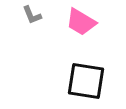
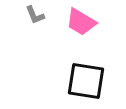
gray L-shape: moved 3 px right
